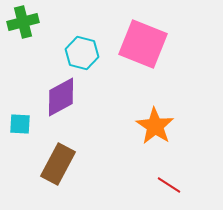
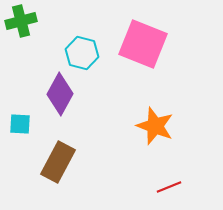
green cross: moved 2 px left, 1 px up
purple diamond: moved 1 px left, 3 px up; rotated 33 degrees counterclockwise
orange star: rotated 12 degrees counterclockwise
brown rectangle: moved 2 px up
red line: moved 2 px down; rotated 55 degrees counterclockwise
